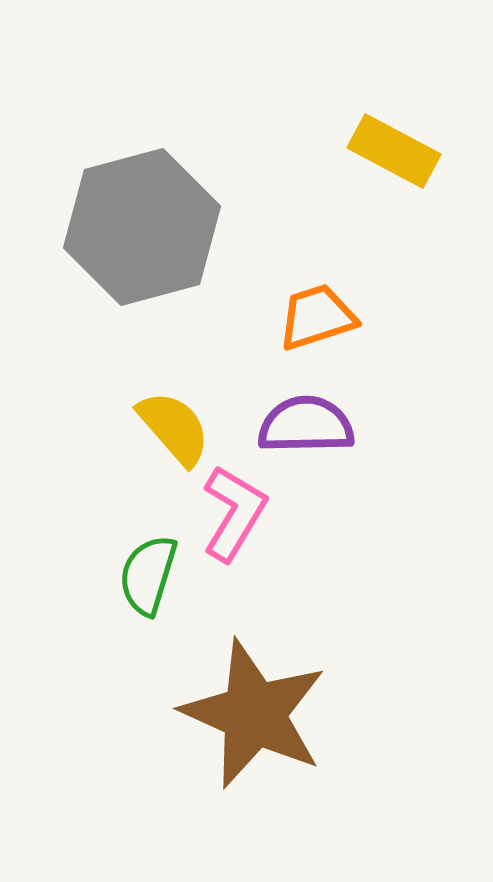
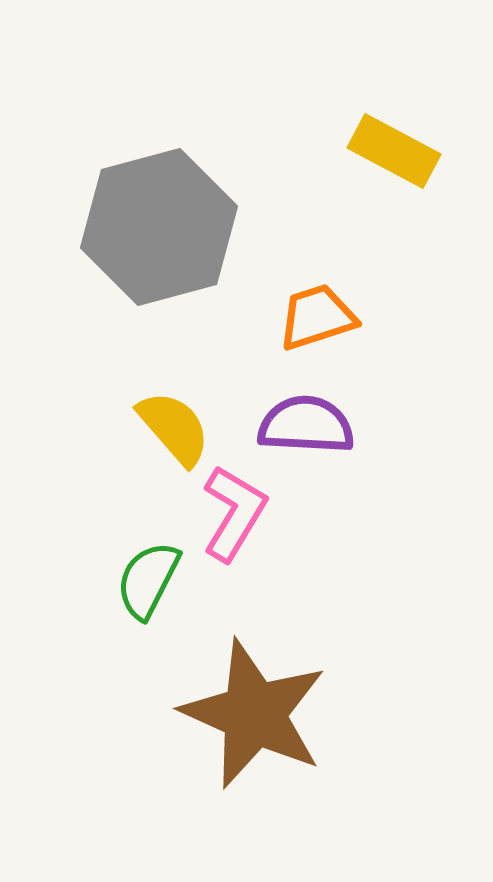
gray hexagon: moved 17 px right
purple semicircle: rotated 4 degrees clockwise
green semicircle: moved 5 px down; rotated 10 degrees clockwise
